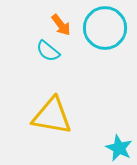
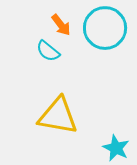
yellow triangle: moved 6 px right
cyan star: moved 3 px left
